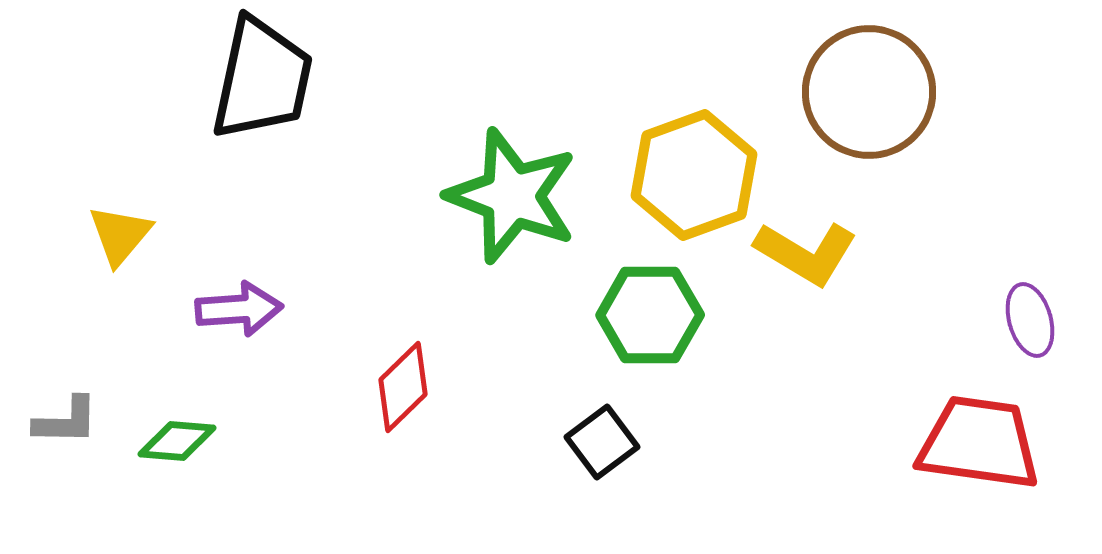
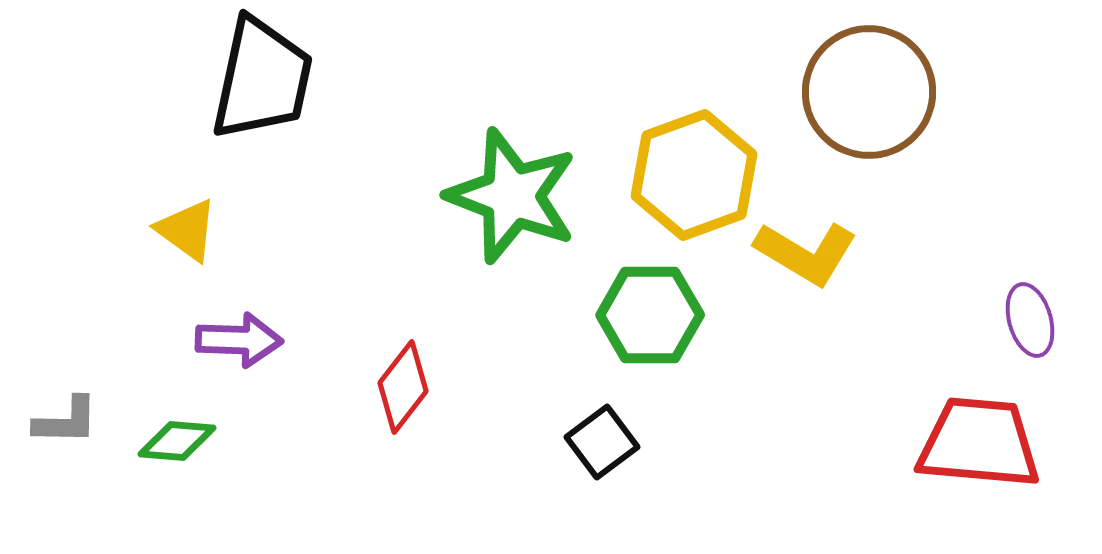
yellow triangle: moved 67 px right, 5 px up; rotated 34 degrees counterclockwise
purple arrow: moved 31 px down; rotated 6 degrees clockwise
red diamond: rotated 8 degrees counterclockwise
red trapezoid: rotated 3 degrees counterclockwise
